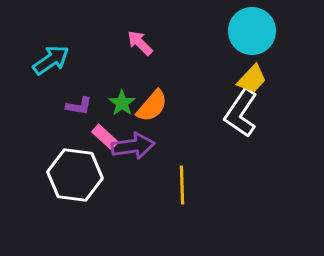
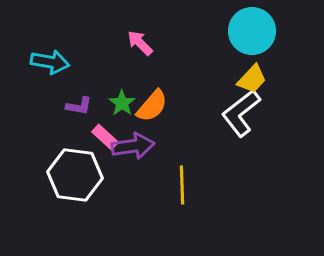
cyan arrow: moved 1 px left, 2 px down; rotated 45 degrees clockwise
white L-shape: rotated 18 degrees clockwise
